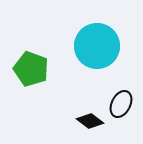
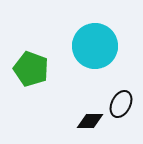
cyan circle: moved 2 px left
black diamond: rotated 36 degrees counterclockwise
